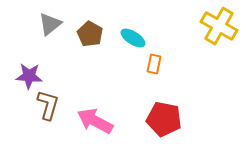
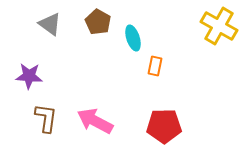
gray triangle: rotated 45 degrees counterclockwise
brown pentagon: moved 8 px right, 12 px up
cyan ellipse: rotated 40 degrees clockwise
orange rectangle: moved 1 px right, 2 px down
brown L-shape: moved 2 px left, 13 px down; rotated 8 degrees counterclockwise
red pentagon: moved 7 px down; rotated 12 degrees counterclockwise
